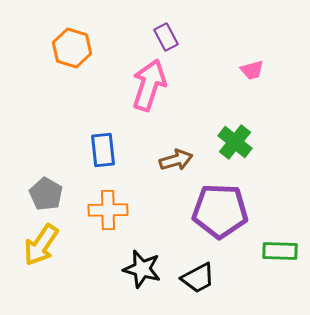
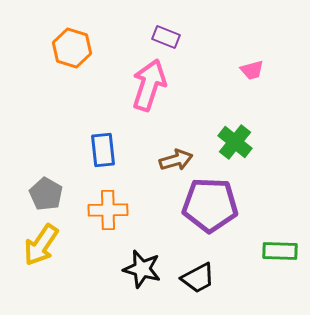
purple rectangle: rotated 40 degrees counterclockwise
purple pentagon: moved 10 px left, 6 px up
